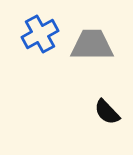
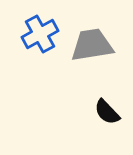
gray trapezoid: rotated 9 degrees counterclockwise
